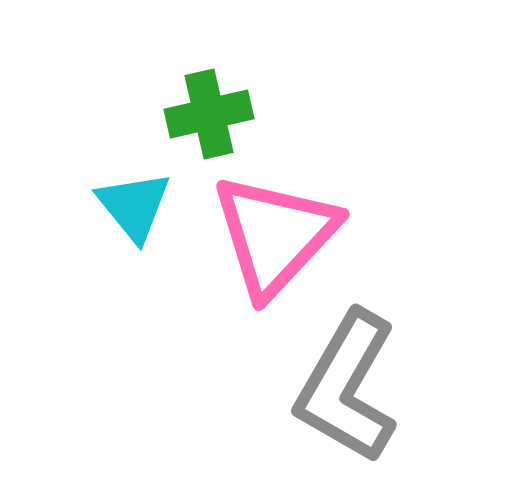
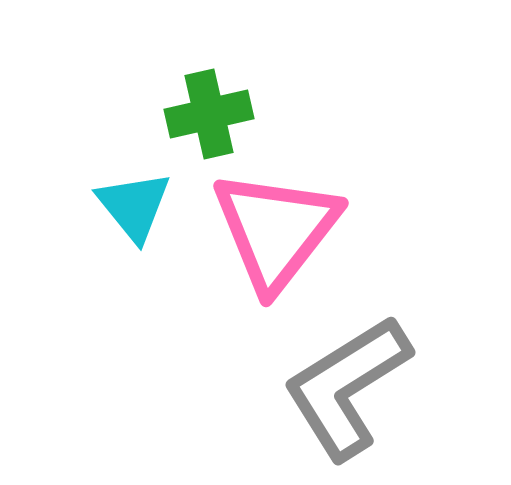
pink triangle: moved 1 px right, 5 px up; rotated 5 degrees counterclockwise
gray L-shape: rotated 28 degrees clockwise
